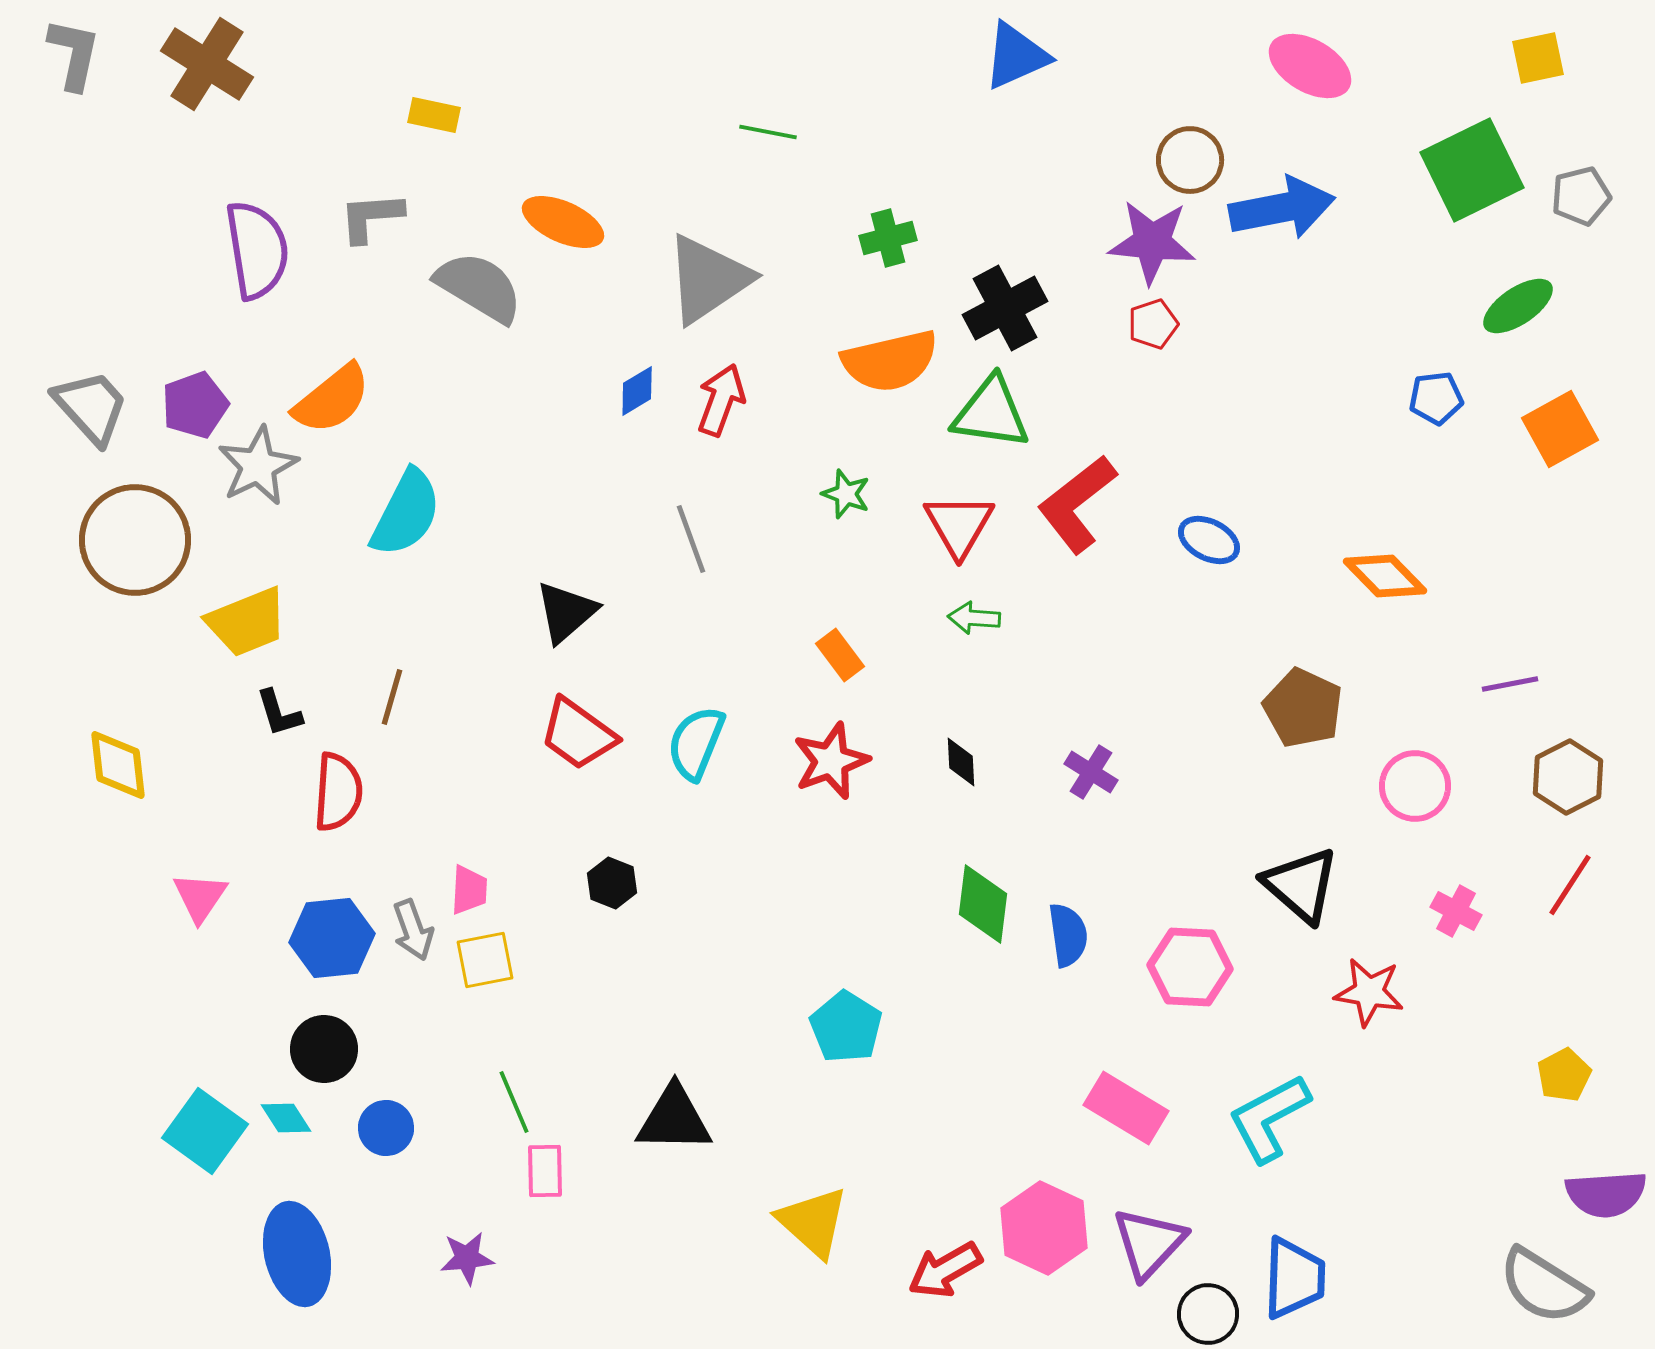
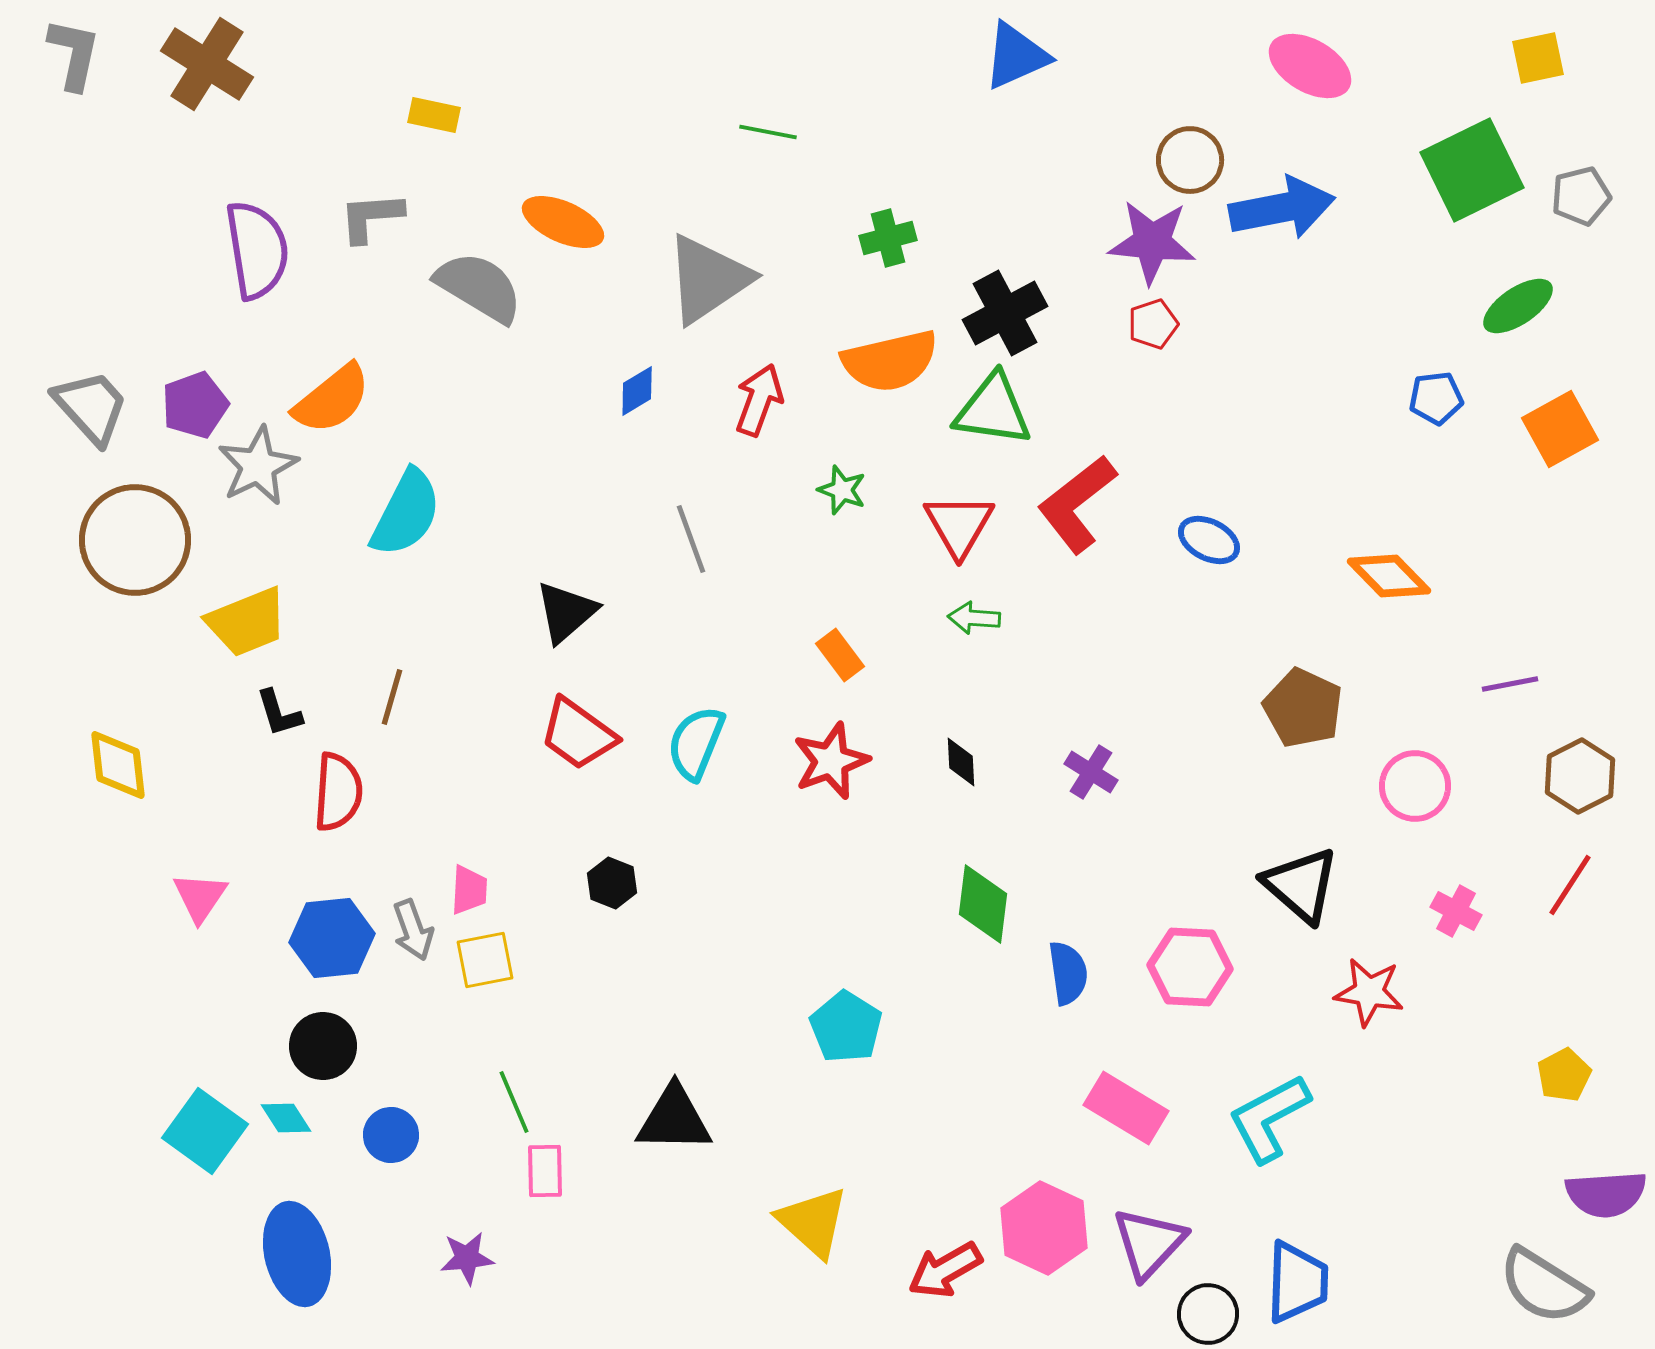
black cross at (1005, 308): moved 5 px down
red arrow at (721, 400): moved 38 px right
green triangle at (991, 413): moved 2 px right, 3 px up
green star at (846, 494): moved 4 px left, 4 px up
orange diamond at (1385, 576): moved 4 px right
brown hexagon at (1568, 777): moved 12 px right, 1 px up
blue semicircle at (1068, 935): moved 38 px down
black circle at (324, 1049): moved 1 px left, 3 px up
blue circle at (386, 1128): moved 5 px right, 7 px down
blue trapezoid at (1294, 1278): moved 3 px right, 4 px down
